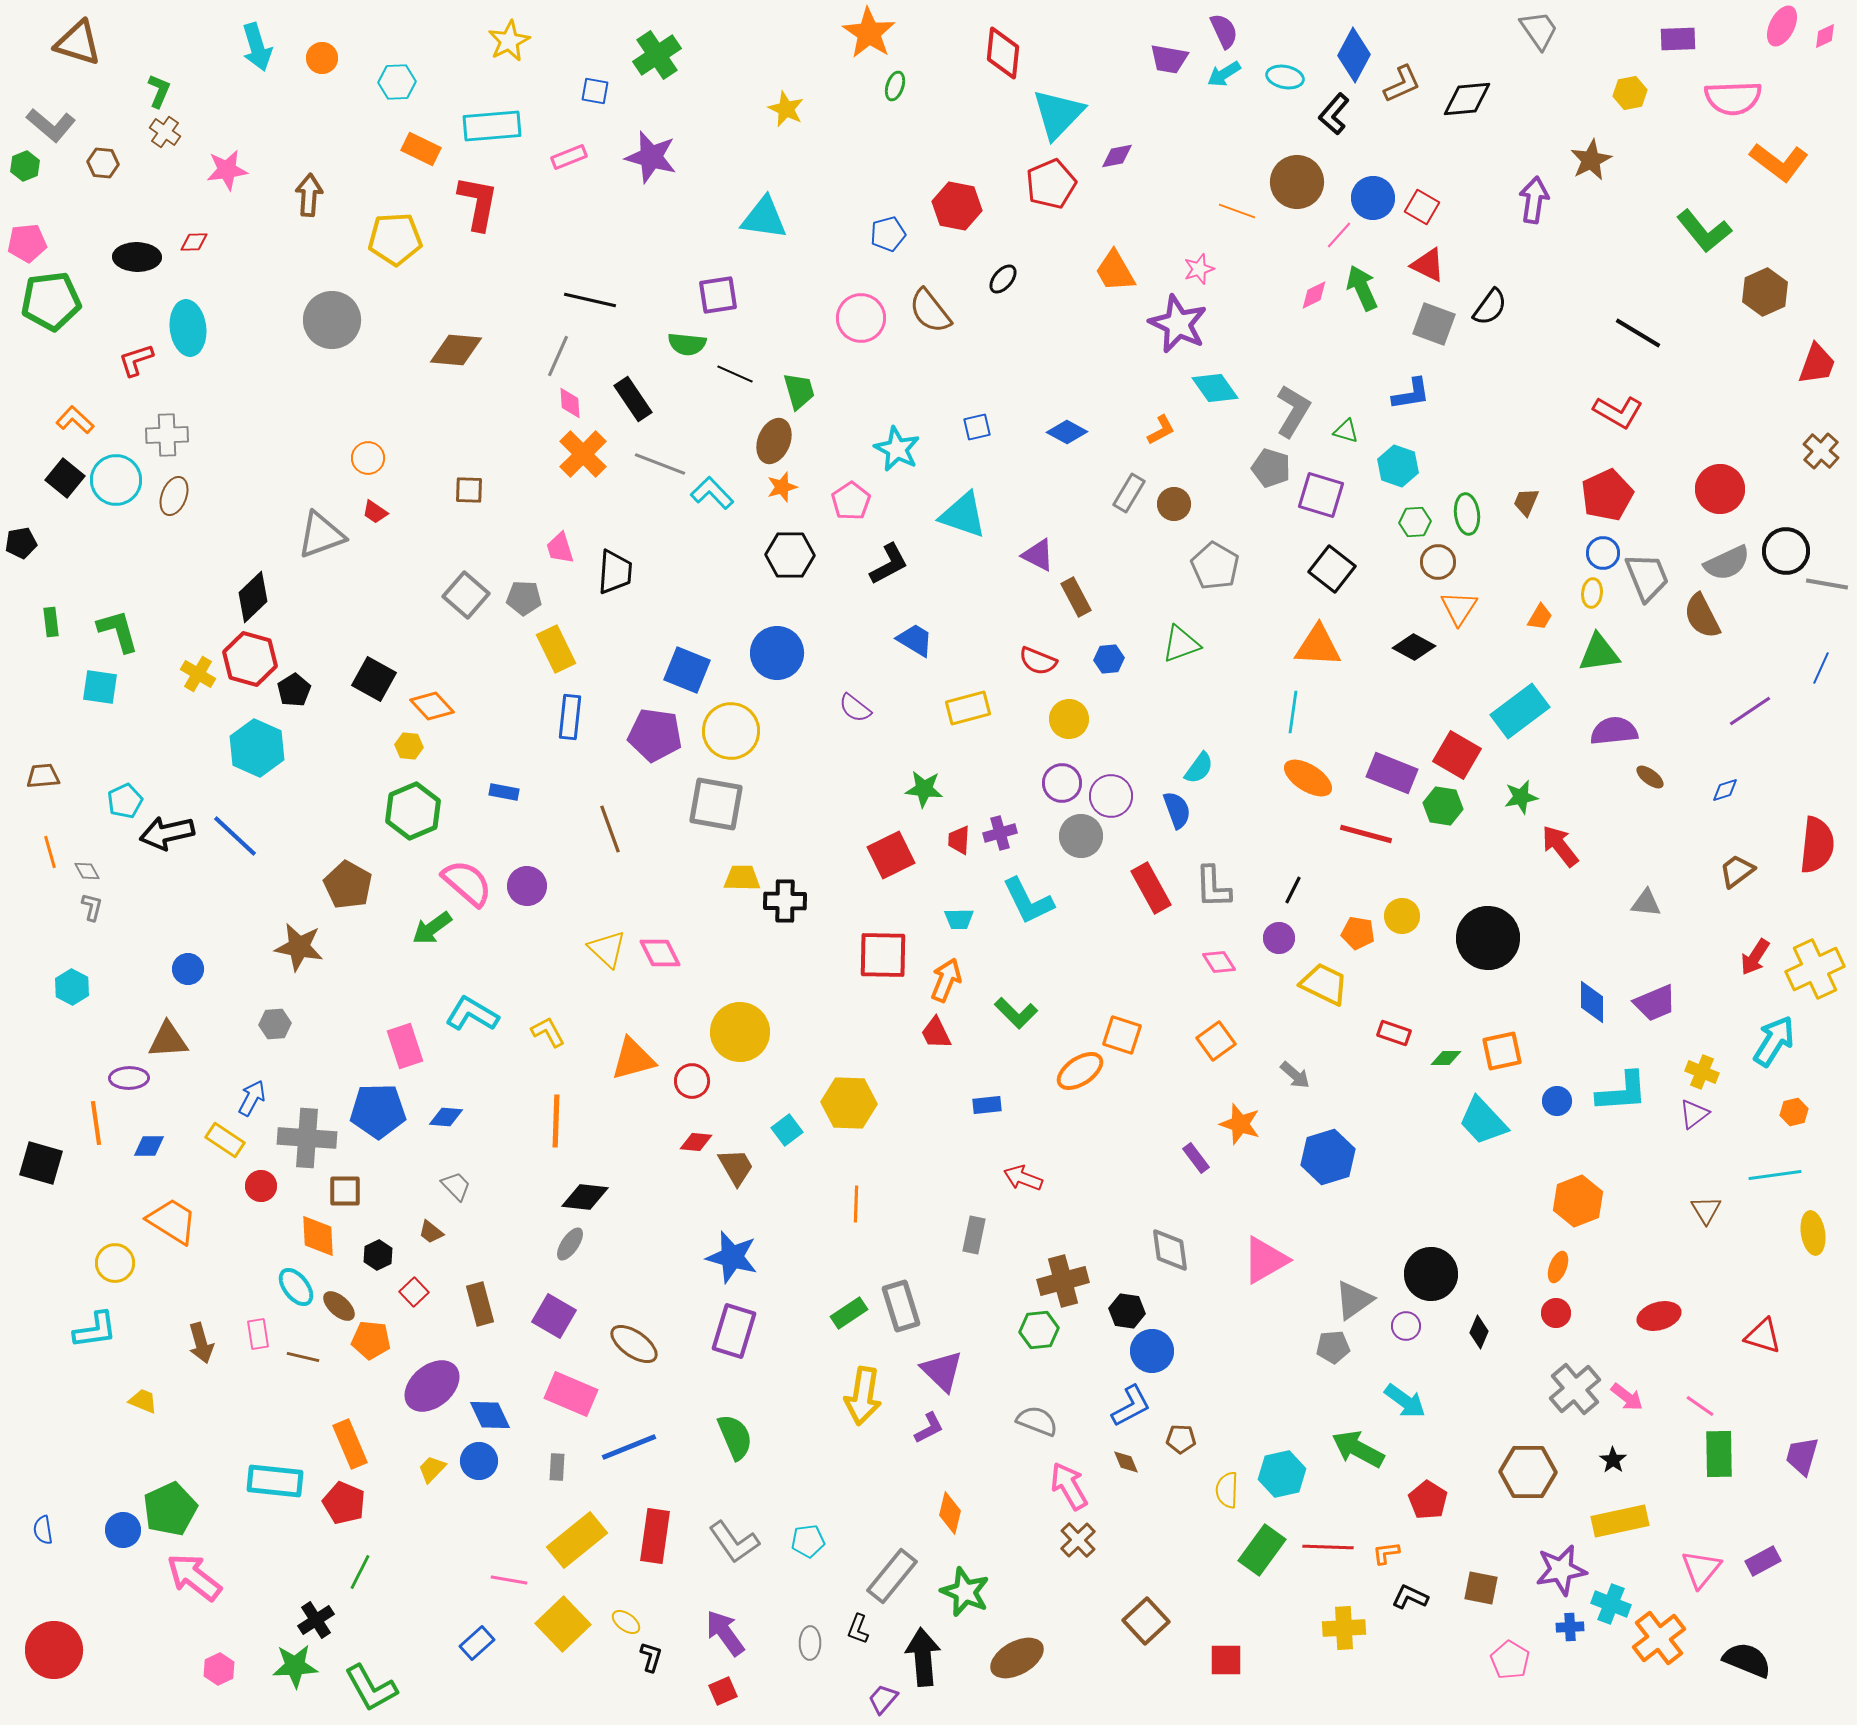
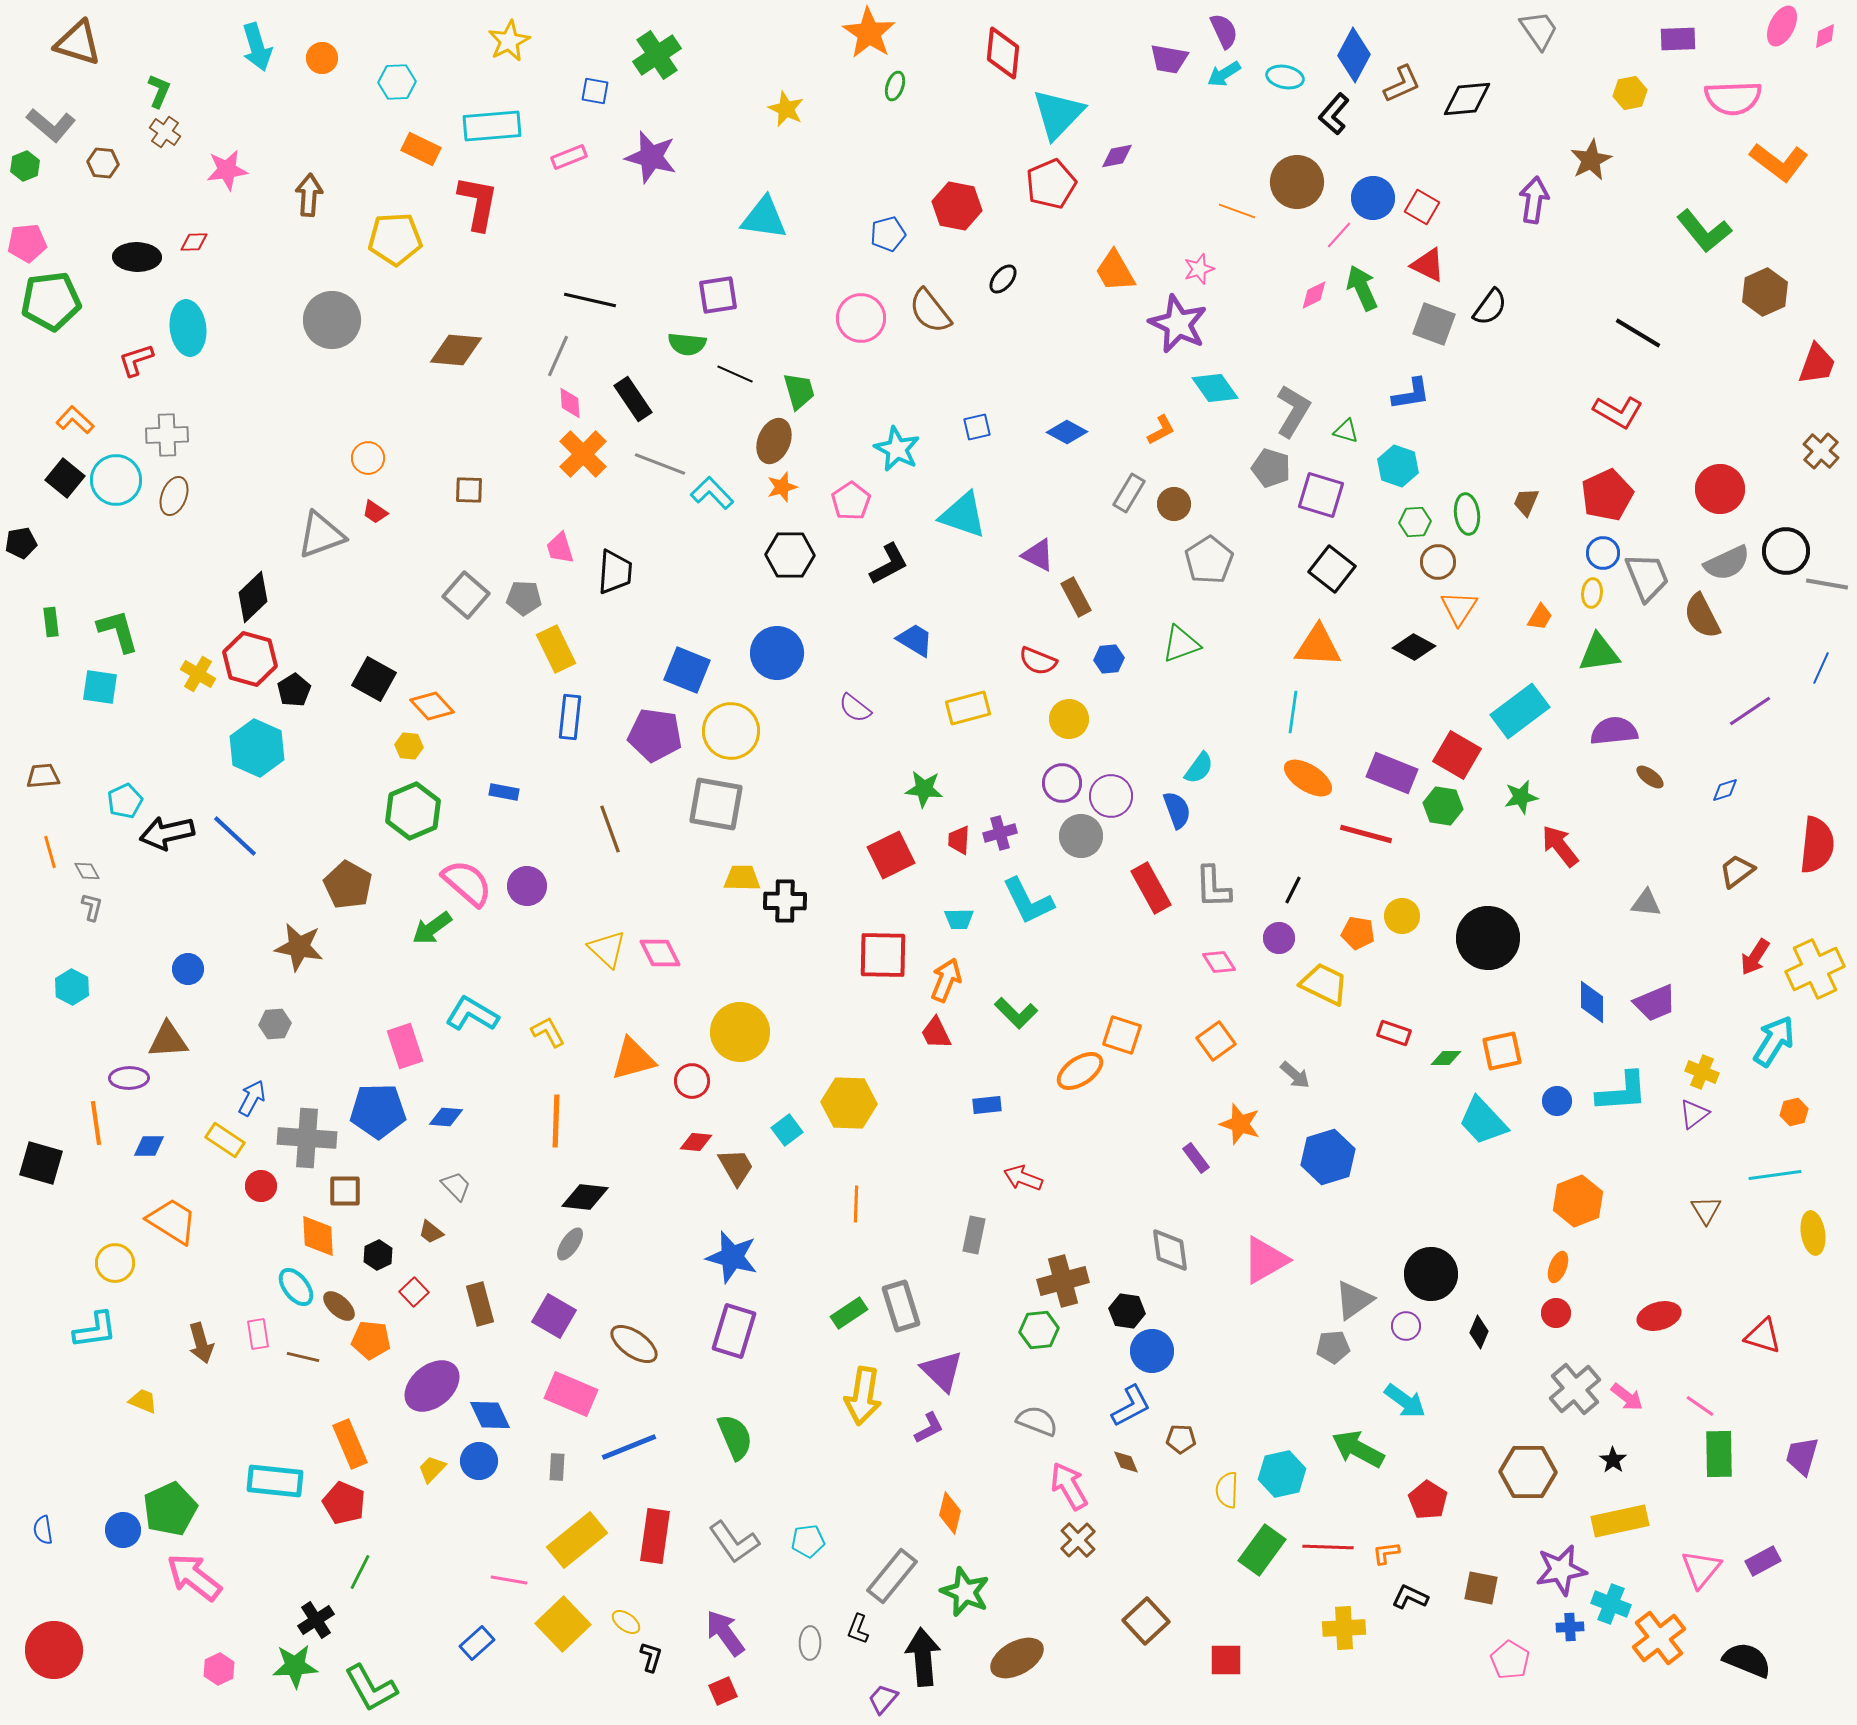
gray pentagon at (1215, 566): moved 6 px left, 6 px up; rotated 9 degrees clockwise
